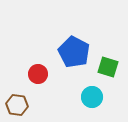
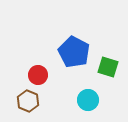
red circle: moved 1 px down
cyan circle: moved 4 px left, 3 px down
brown hexagon: moved 11 px right, 4 px up; rotated 15 degrees clockwise
